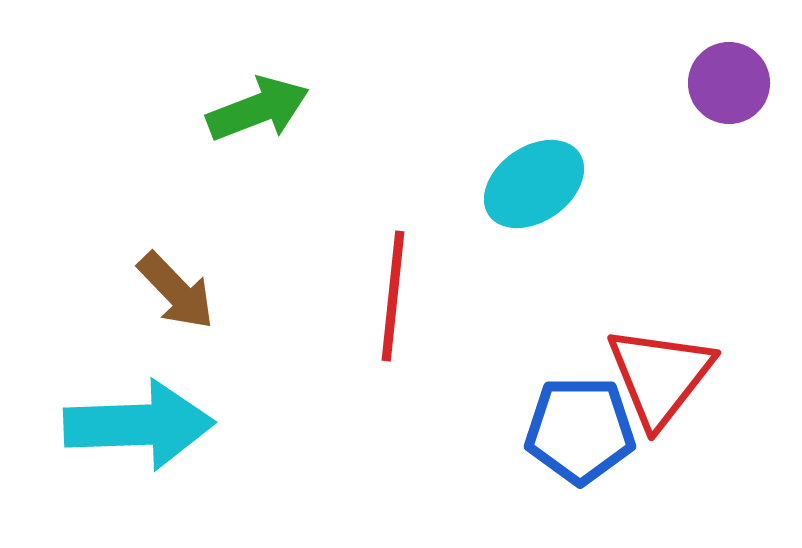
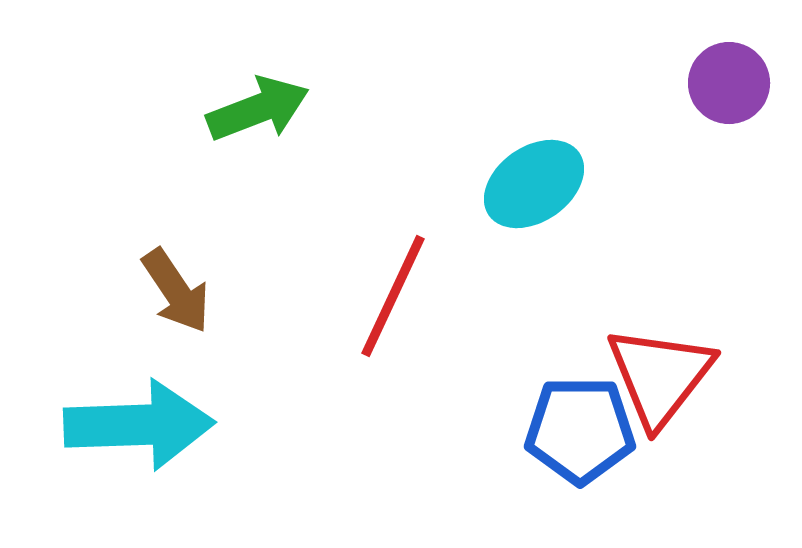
brown arrow: rotated 10 degrees clockwise
red line: rotated 19 degrees clockwise
